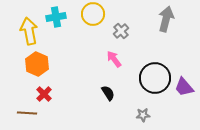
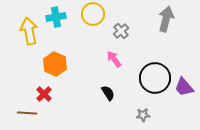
orange hexagon: moved 18 px right
